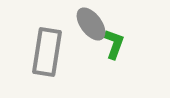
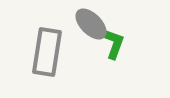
gray ellipse: rotated 8 degrees counterclockwise
